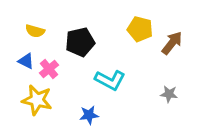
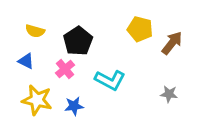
black pentagon: moved 2 px left, 1 px up; rotated 20 degrees counterclockwise
pink cross: moved 16 px right
blue star: moved 15 px left, 9 px up
